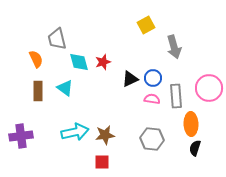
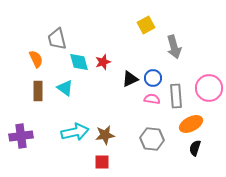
orange ellipse: rotated 65 degrees clockwise
